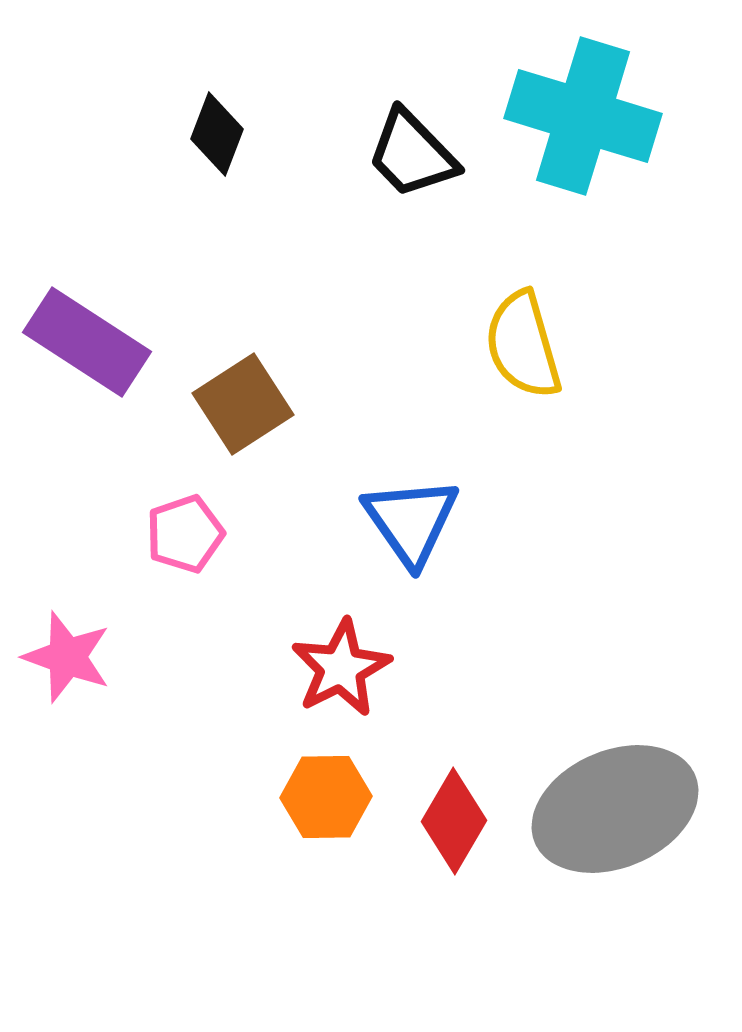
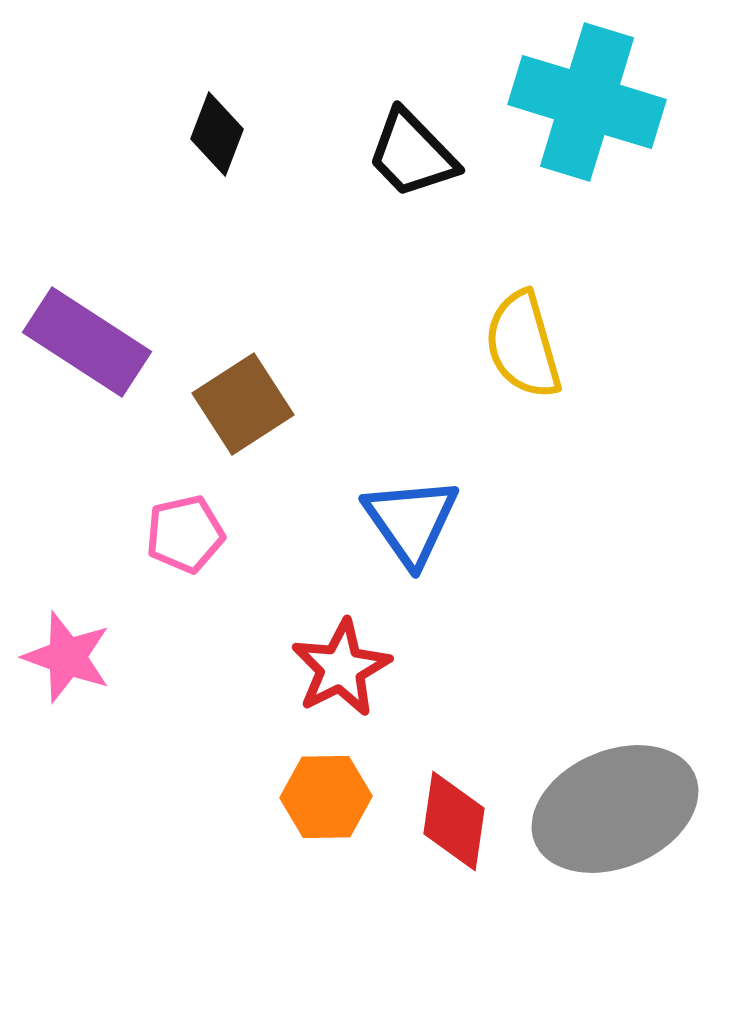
cyan cross: moved 4 px right, 14 px up
pink pentagon: rotated 6 degrees clockwise
red diamond: rotated 22 degrees counterclockwise
